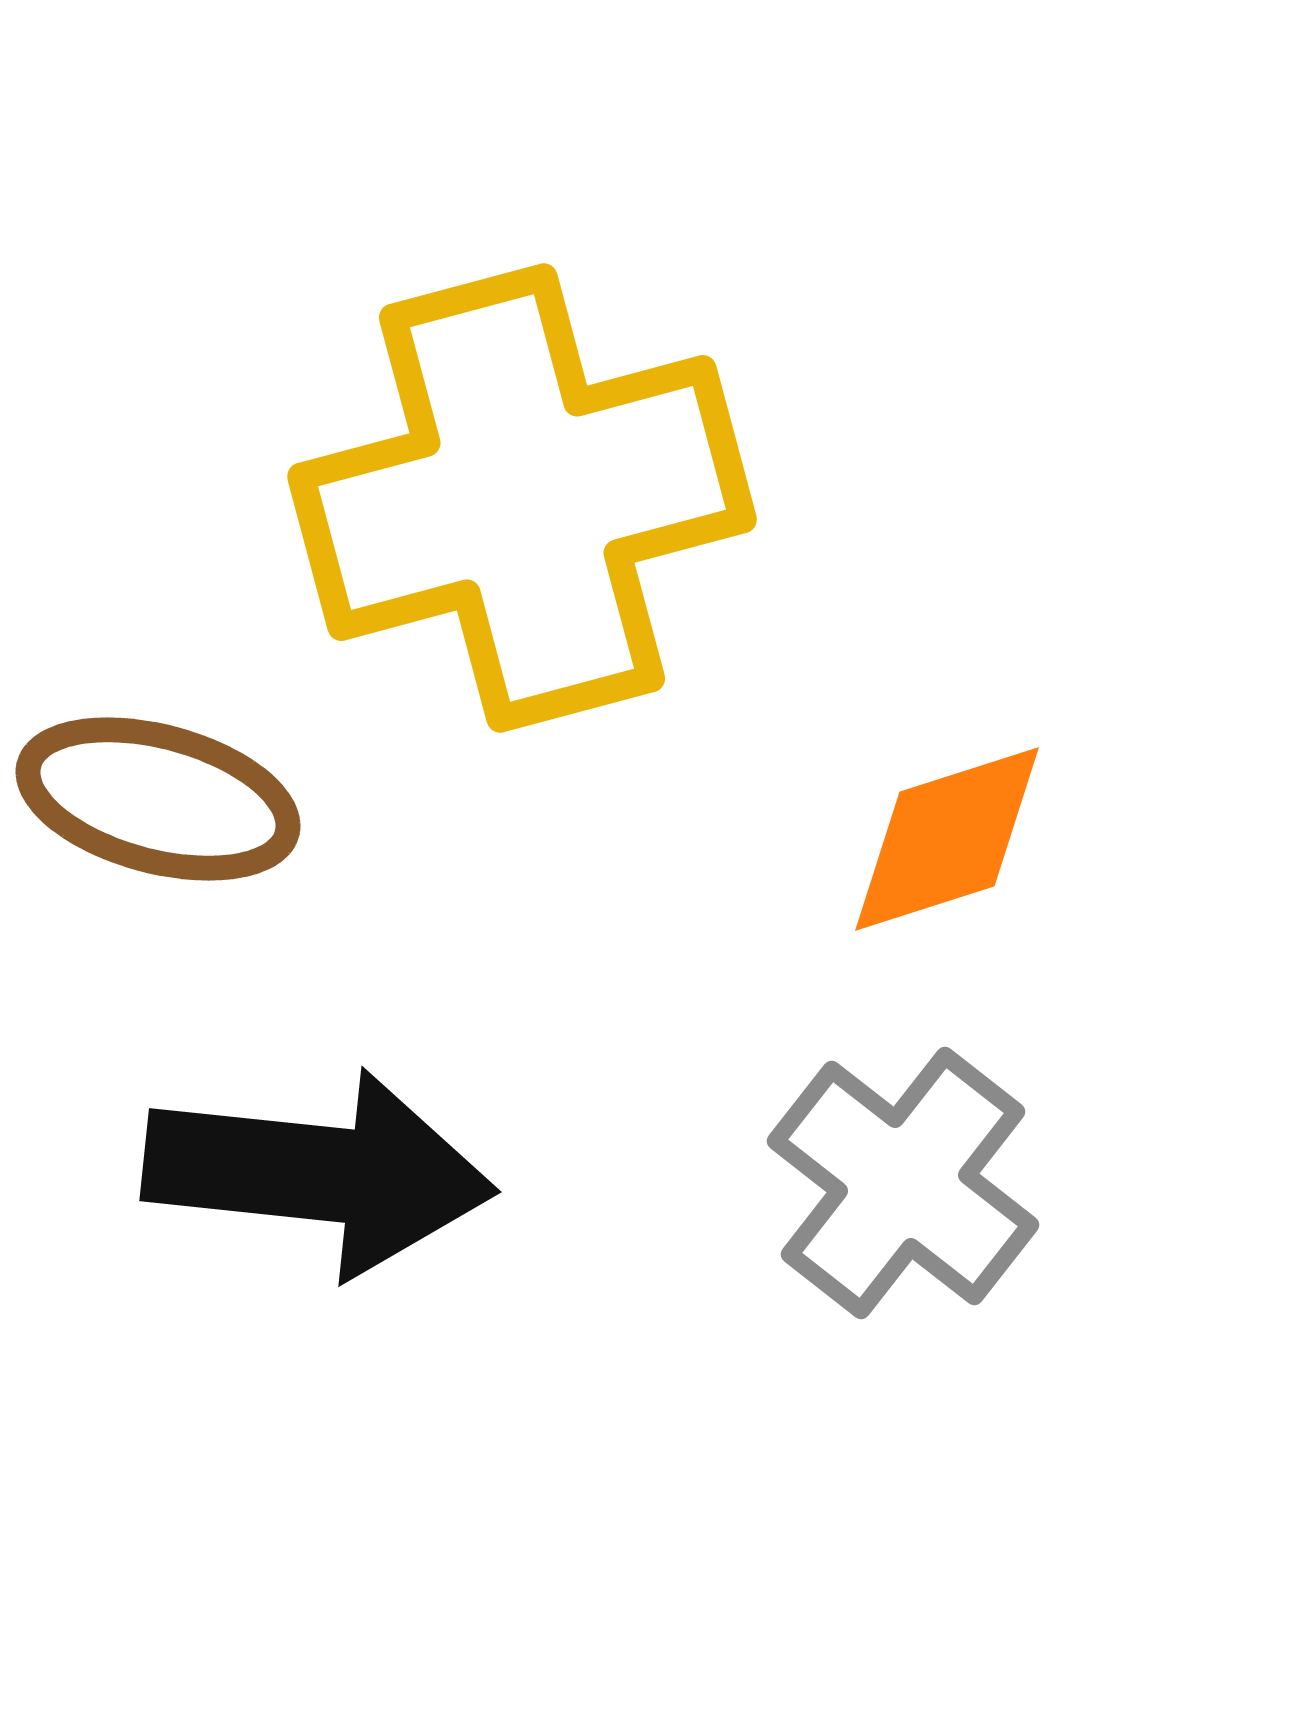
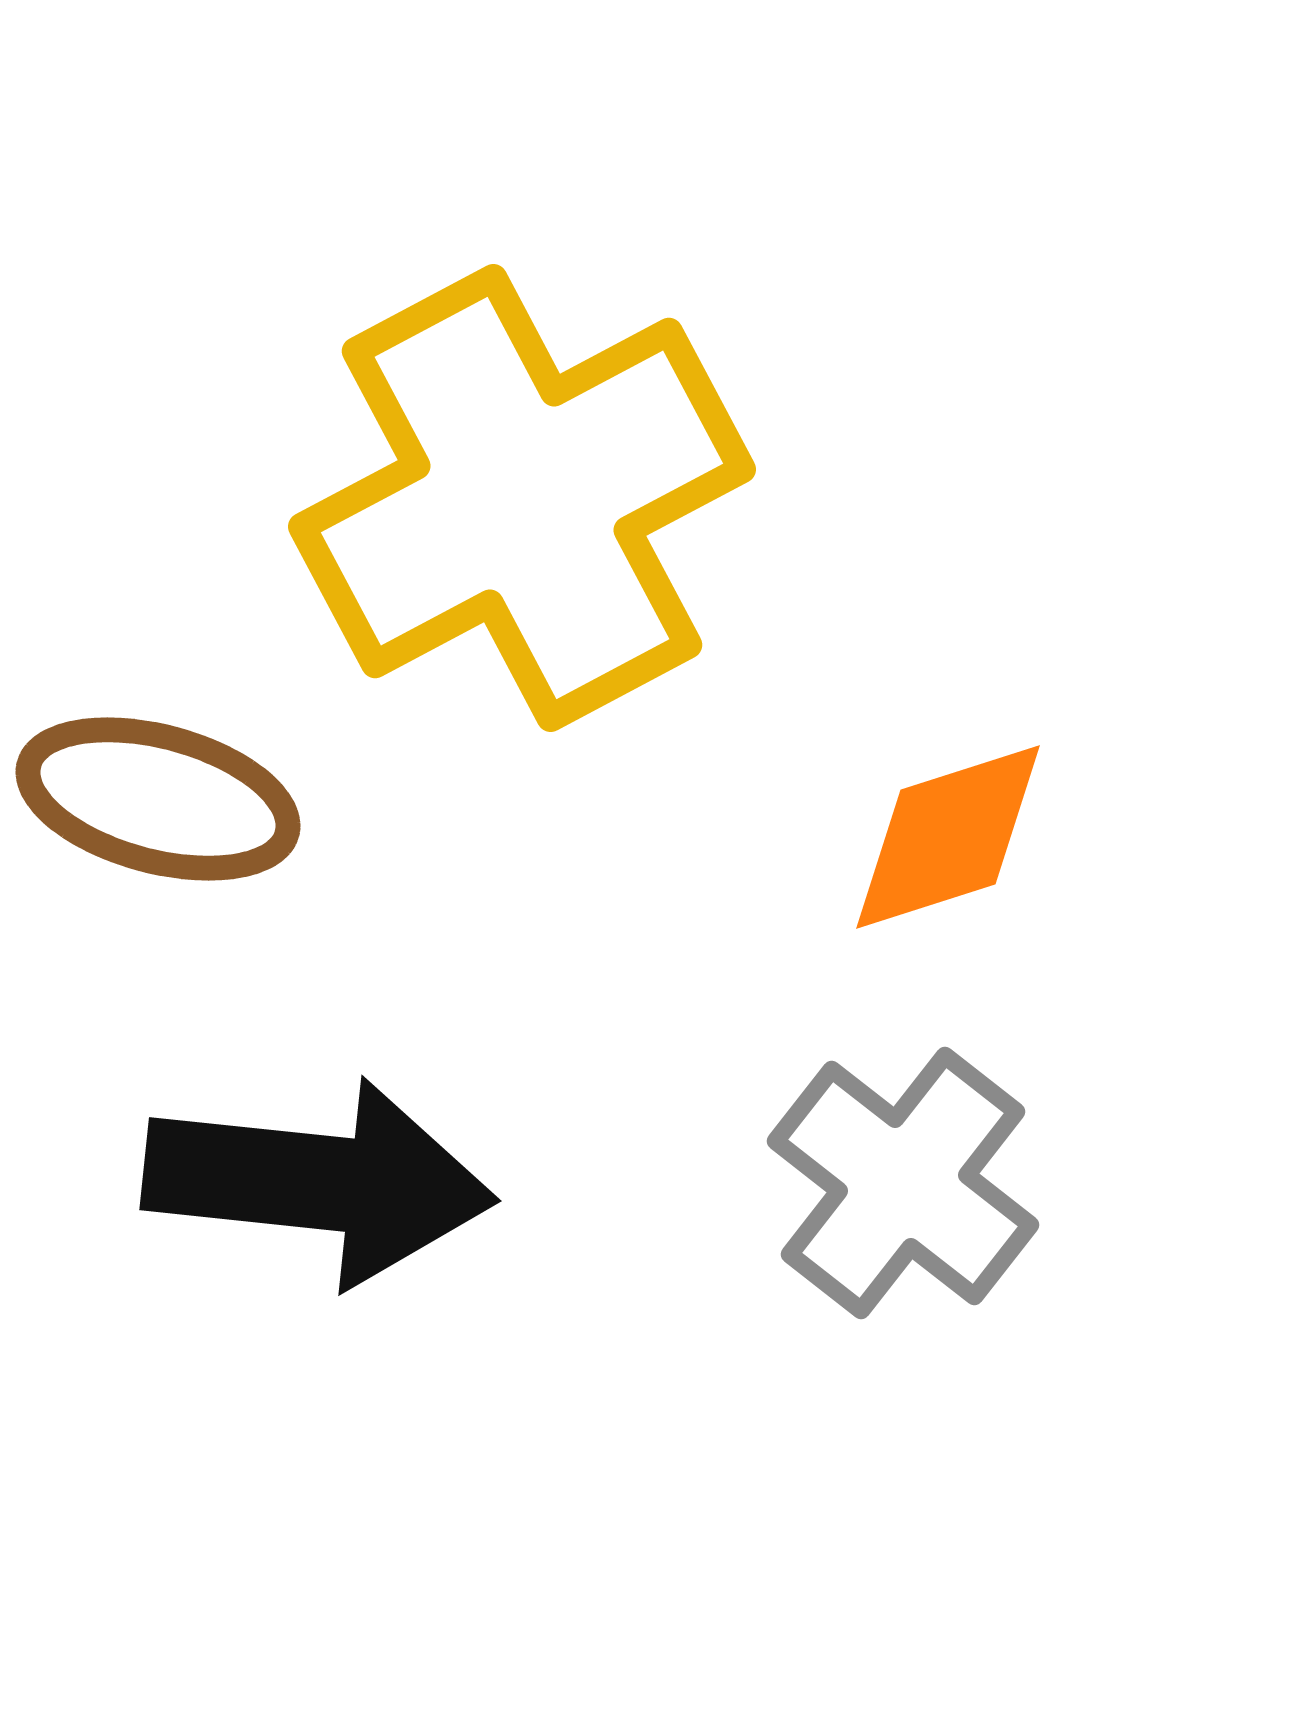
yellow cross: rotated 13 degrees counterclockwise
orange diamond: moved 1 px right, 2 px up
black arrow: moved 9 px down
